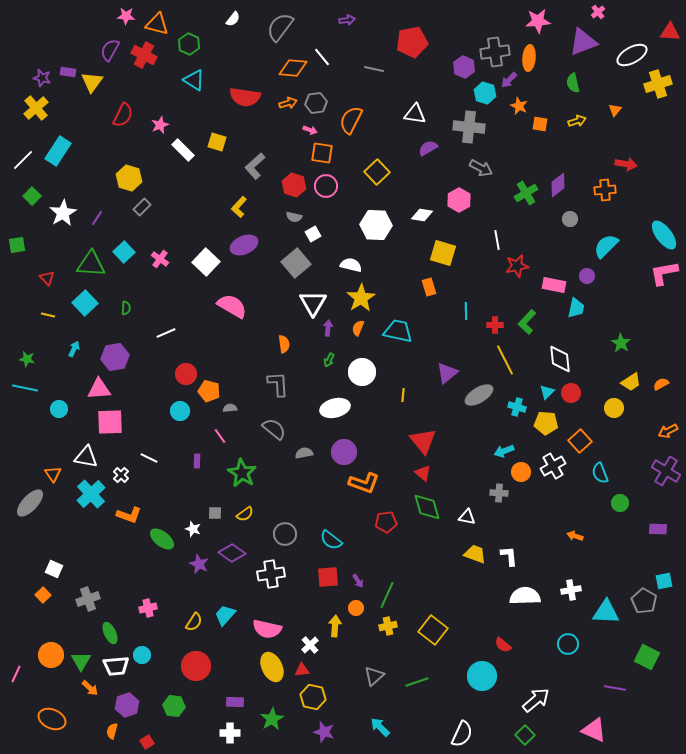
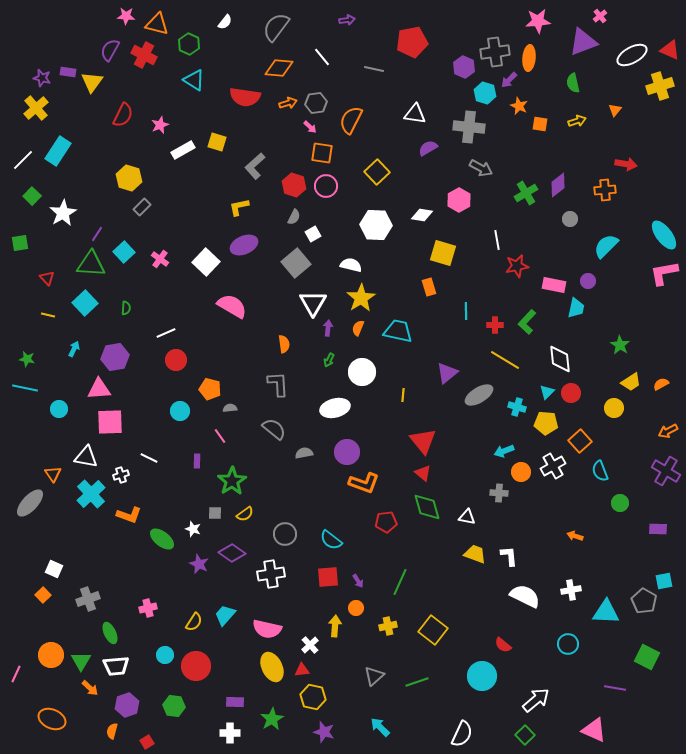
pink cross at (598, 12): moved 2 px right, 4 px down
white semicircle at (233, 19): moved 8 px left, 3 px down
gray semicircle at (280, 27): moved 4 px left
red triangle at (670, 32): moved 18 px down; rotated 20 degrees clockwise
orange diamond at (293, 68): moved 14 px left
yellow cross at (658, 84): moved 2 px right, 2 px down
pink arrow at (310, 130): moved 3 px up; rotated 24 degrees clockwise
white rectangle at (183, 150): rotated 75 degrees counterclockwise
yellow L-shape at (239, 207): rotated 35 degrees clockwise
gray semicircle at (294, 217): rotated 77 degrees counterclockwise
purple line at (97, 218): moved 16 px down
green square at (17, 245): moved 3 px right, 2 px up
purple circle at (587, 276): moved 1 px right, 5 px down
green star at (621, 343): moved 1 px left, 2 px down
yellow line at (505, 360): rotated 32 degrees counterclockwise
red circle at (186, 374): moved 10 px left, 14 px up
orange pentagon at (209, 391): moved 1 px right, 2 px up
purple circle at (344, 452): moved 3 px right
green star at (242, 473): moved 10 px left, 8 px down; rotated 8 degrees clockwise
cyan semicircle at (600, 473): moved 2 px up
white cross at (121, 475): rotated 28 degrees clockwise
green line at (387, 595): moved 13 px right, 13 px up
white semicircle at (525, 596): rotated 28 degrees clockwise
cyan circle at (142, 655): moved 23 px right
